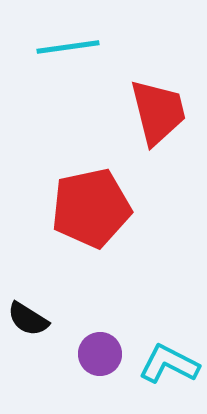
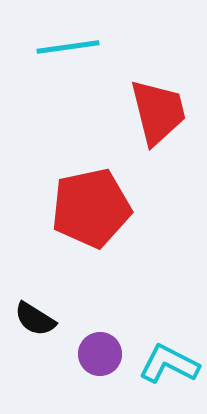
black semicircle: moved 7 px right
